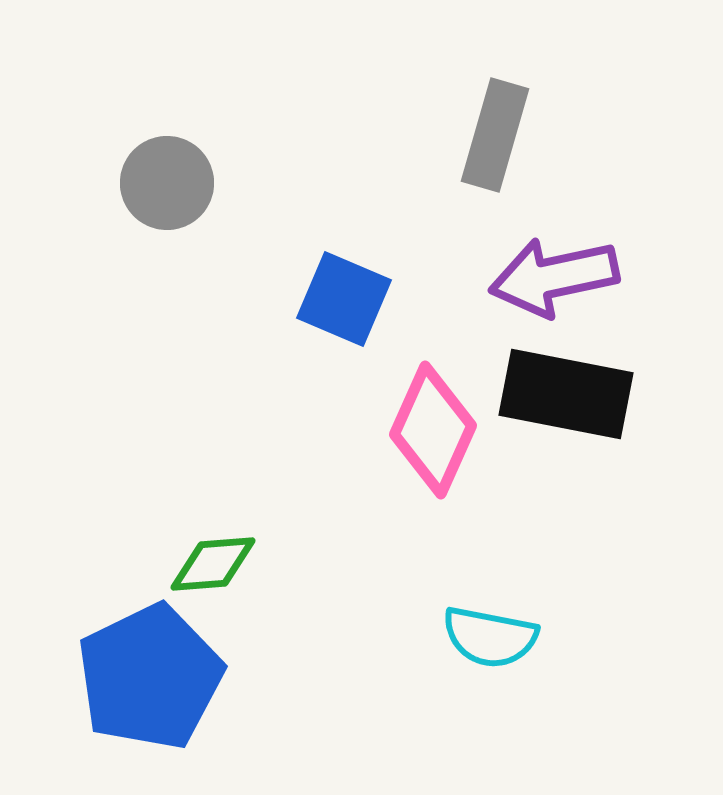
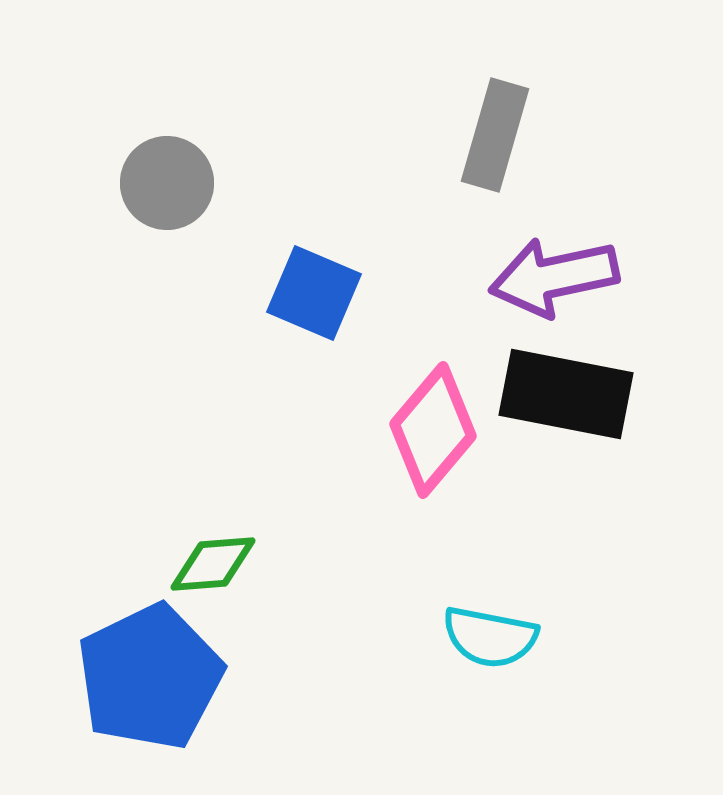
blue square: moved 30 px left, 6 px up
pink diamond: rotated 16 degrees clockwise
